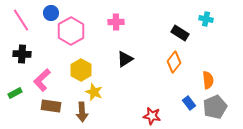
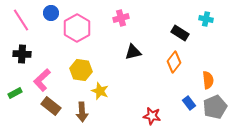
pink cross: moved 5 px right, 4 px up; rotated 14 degrees counterclockwise
pink hexagon: moved 6 px right, 3 px up
black triangle: moved 8 px right, 7 px up; rotated 18 degrees clockwise
yellow hexagon: rotated 20 degrees counterclockwise
yellow star: moved 6 px right, 1 px up
brown rectangle: rotated 30 degrees clockwise
